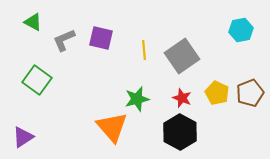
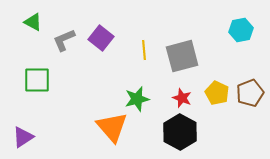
purple square: rotated 25 degrees clockwise
gray square: rotated 20 degrees clockwise
green square: rotated 36 degrees counterclockwise
